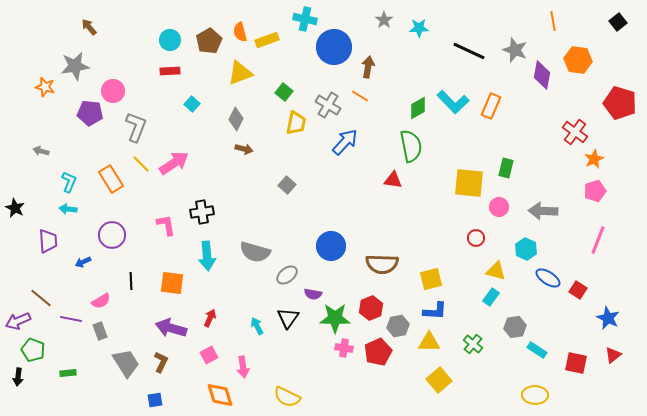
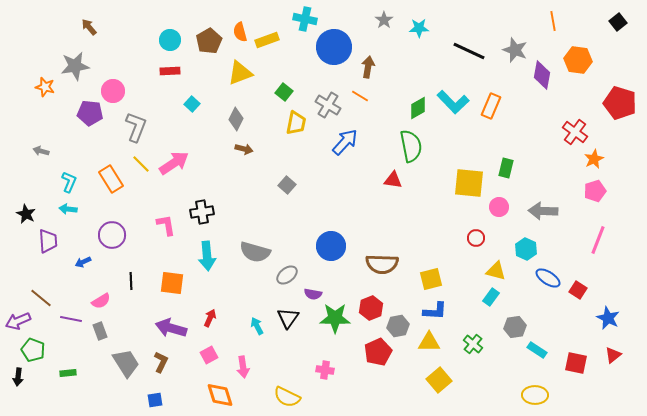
black star at (15, 208): moved 11 px right, 6 px down
pink cross at (344, 348): moved 19 px left, 22 px down
